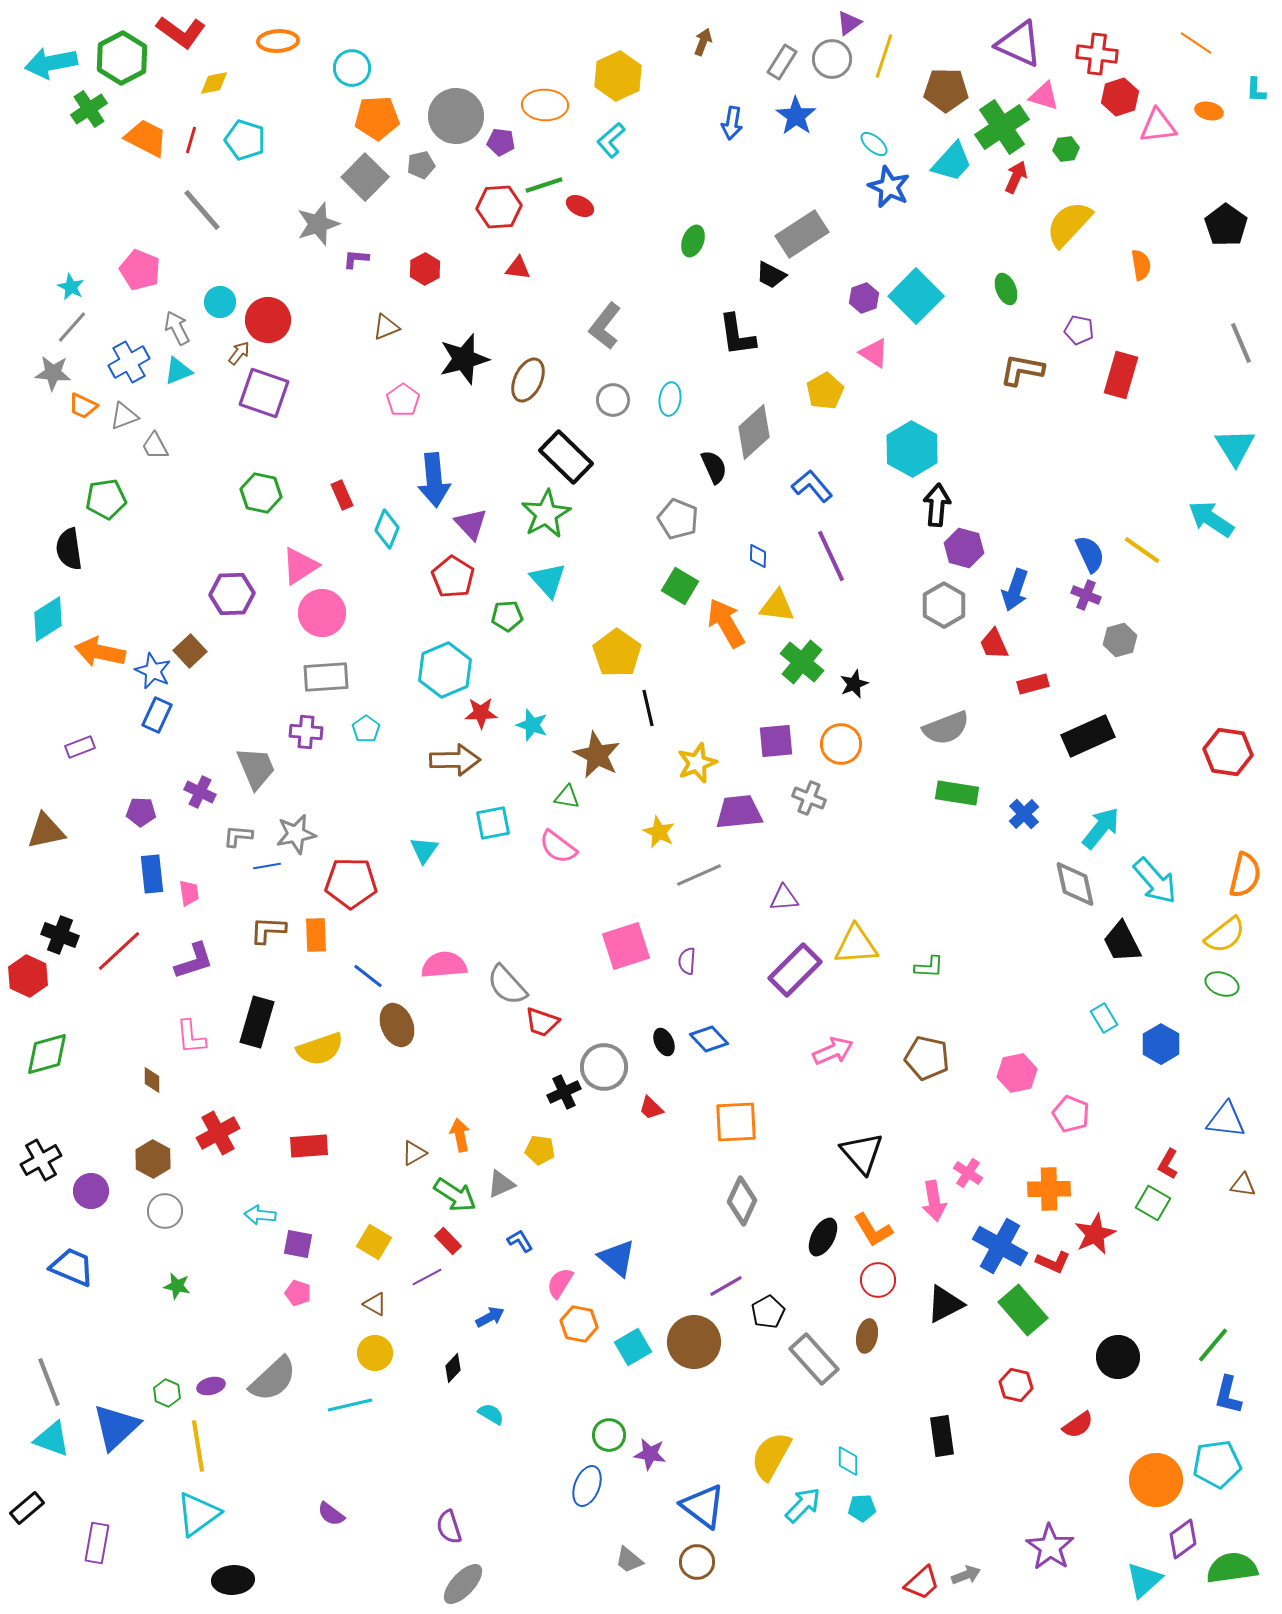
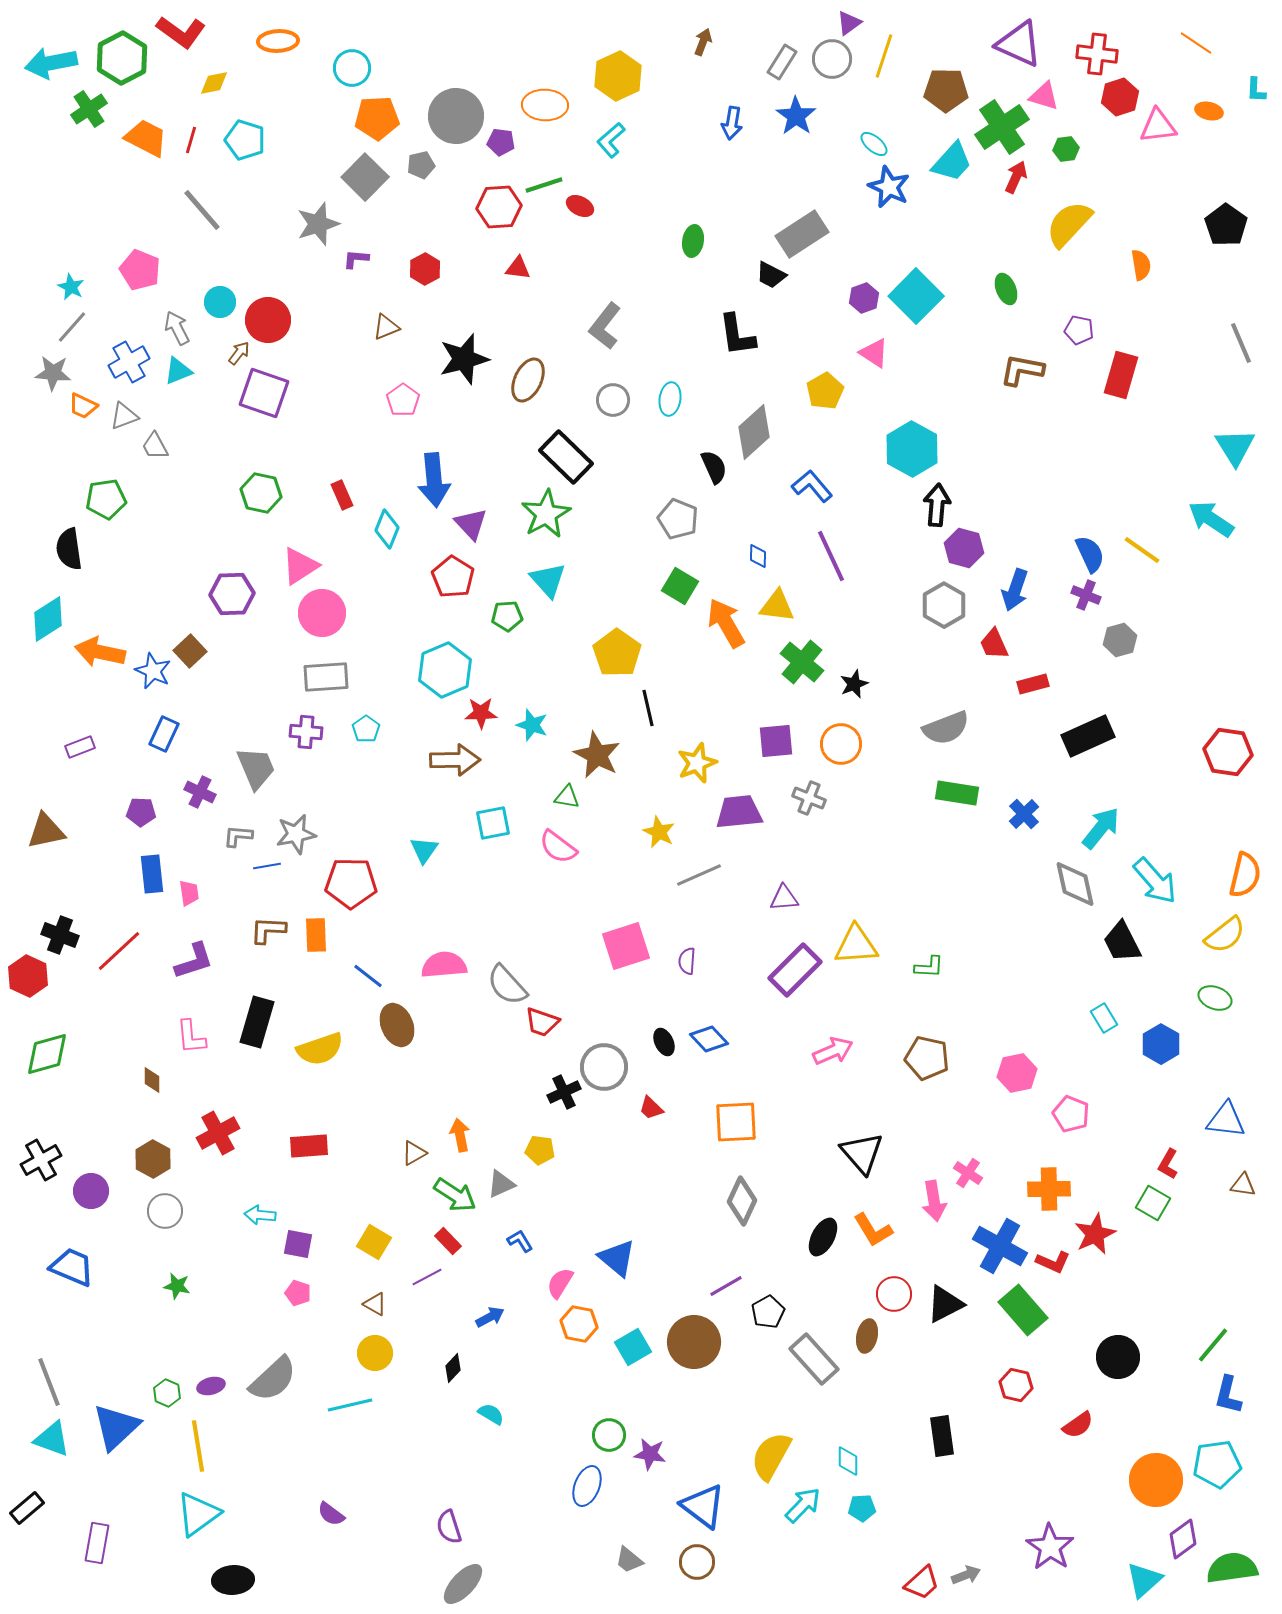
green ellipse at (693, 241): rotated 12 degrees counterclockwise
blue rectangle at (157, 715): moved 7 px right, 19 px down
green ellipse at (1222, 984): moved 7 px left, 14 px down
red circle at (878, 1280): moved 16 px right, 14 px down
